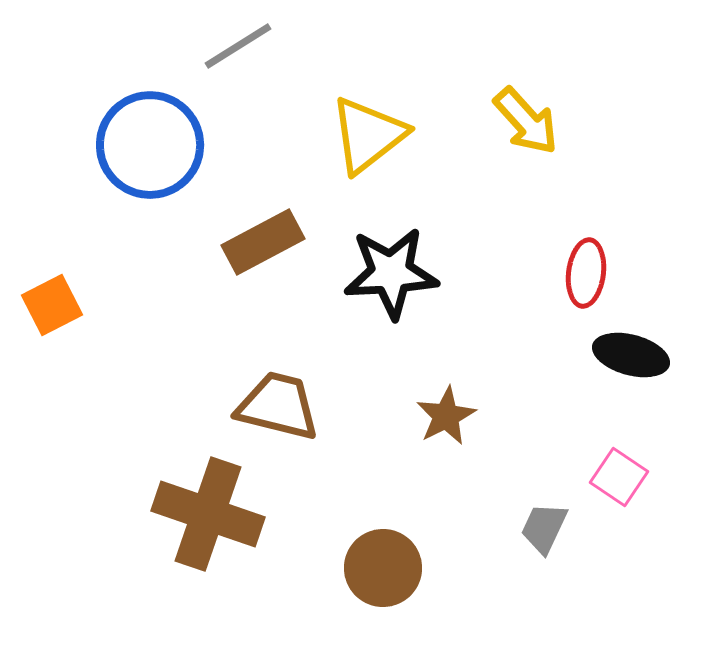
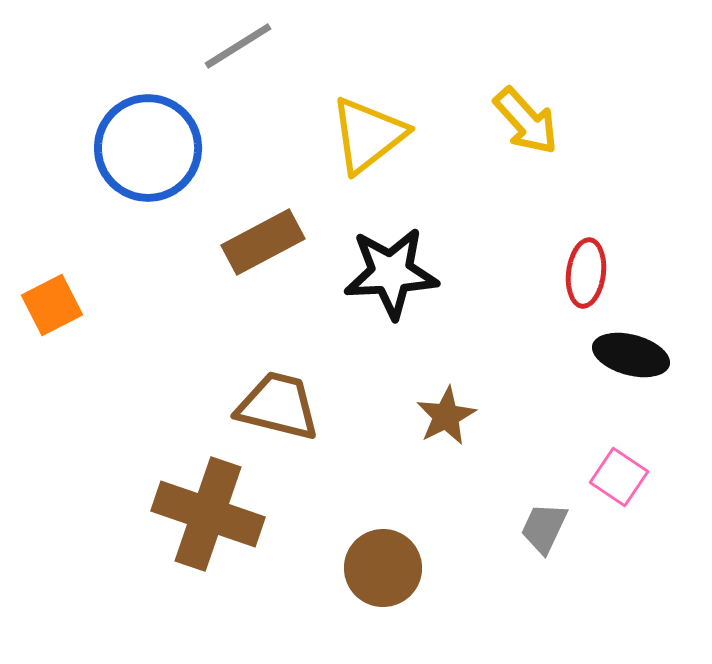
blue circle: moved 2 px left, 3 px down
